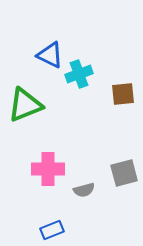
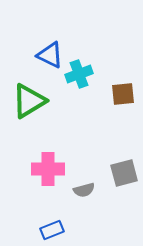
green triangle: moved 4 px right, 4 px up; rotated 9 degrees counterclockwise
